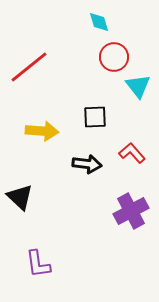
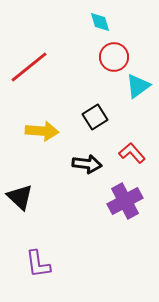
cyan diamond: moved 1 px right
cyan triangle: rotated 32 degrees clockwise
black square: rotated 30 degrees counterclockwise
purple cross: moved 6 px left, 10 px up
